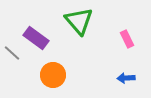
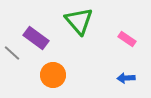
pink rectangle: rotated 30 degrees counterclockwise
